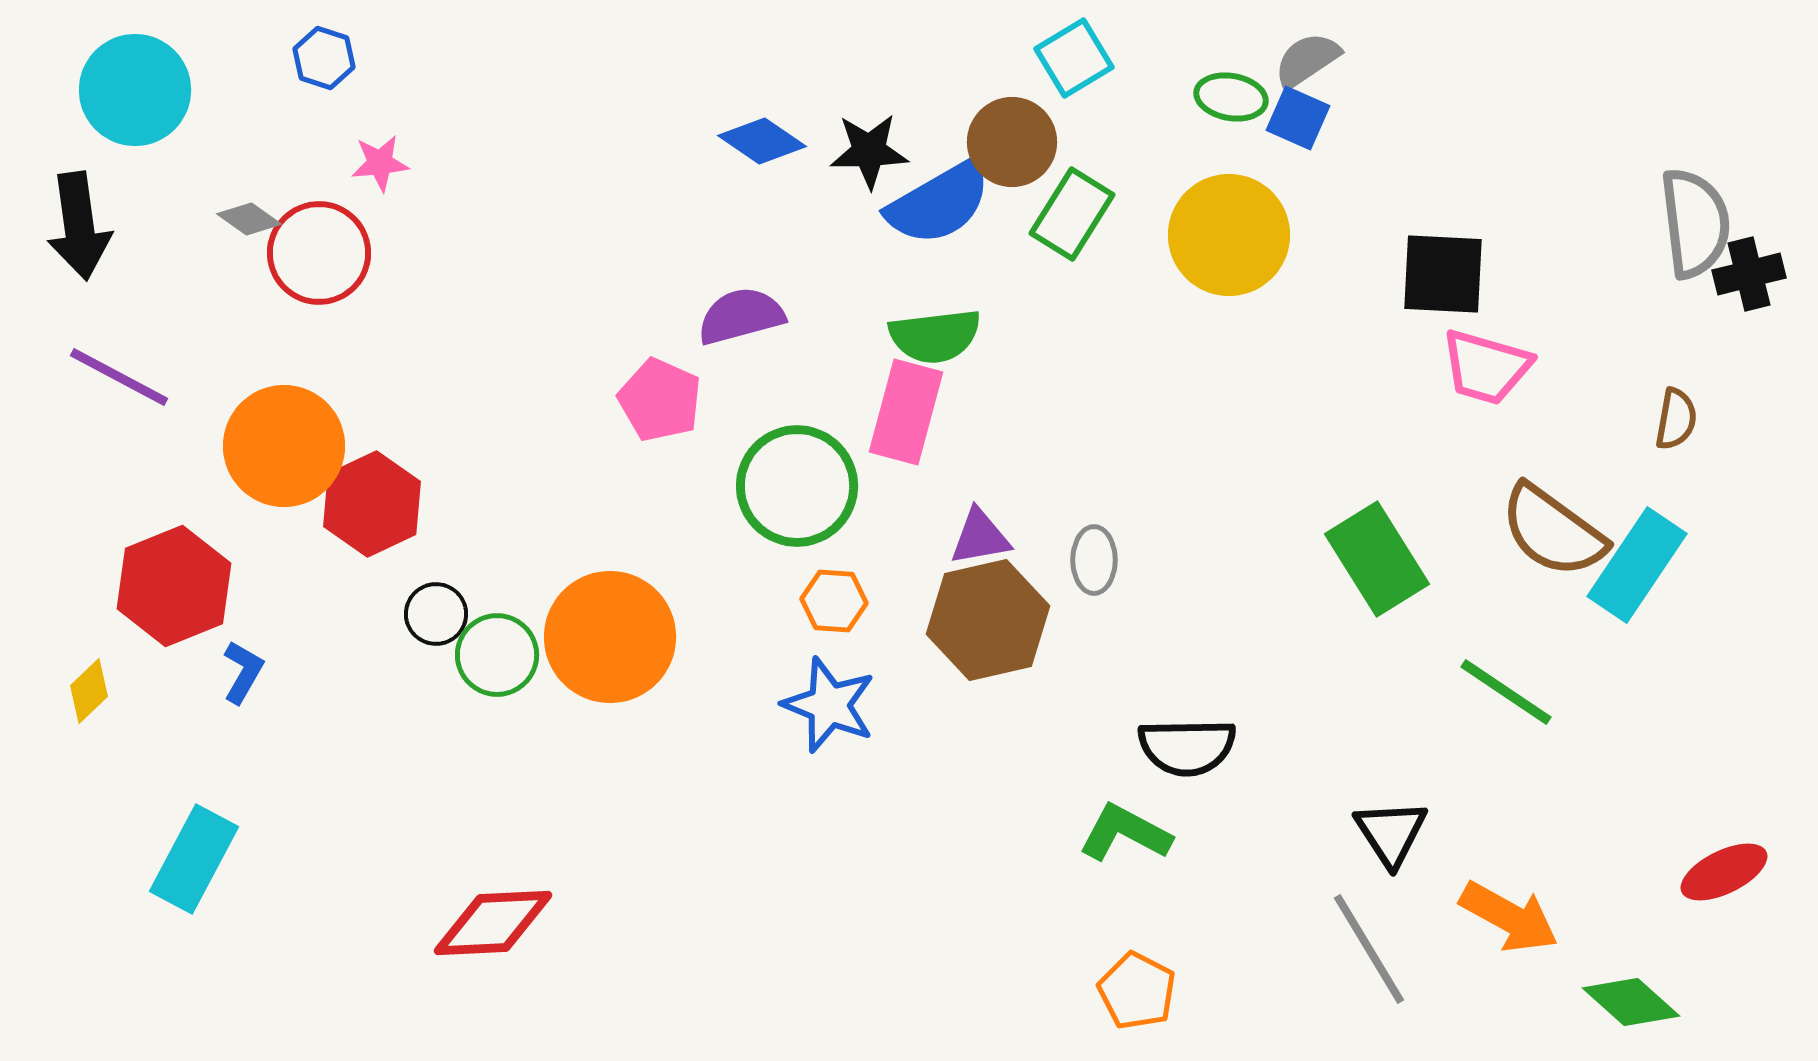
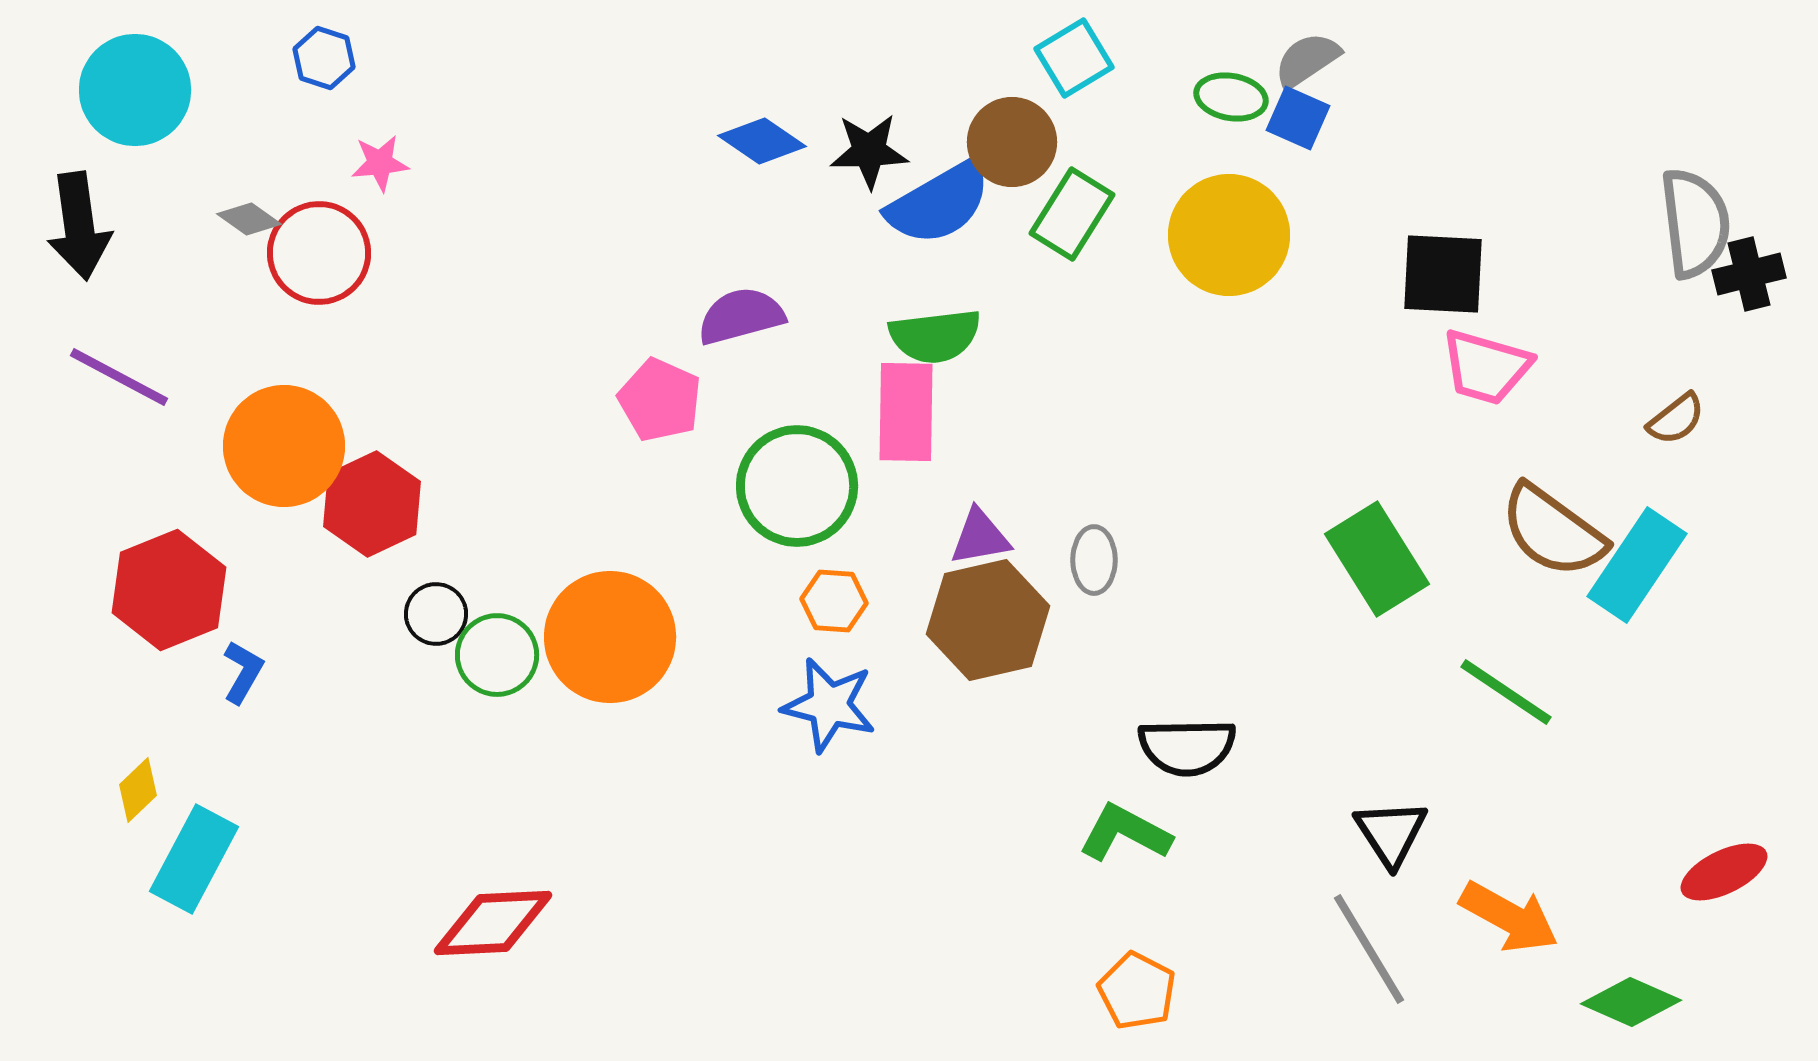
pink rectangle at (906, 412): rotated 14 degrees counterclockwise
brown semicircle at (1676, 419): rotated 42 degrees clockwise
red hexagon at (174, 586): moved 5 px left, 4 px down
yellow diamond at (89, 691): moved 49 px right, 99 px down
blue star at (829, 705): rotated 8 degrees counterclockwise
green diamond at (1631, 1002): rotated 18 degrees counterclockwise
